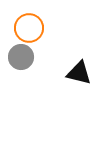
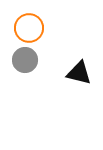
gray circle: moved 4 px right, 3 px down
